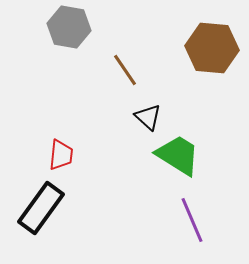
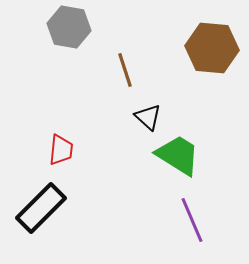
brown line: rotated 16 degrees clockwise
red trapezoid: moved 5 px up
black rectangle: rotated 9 degrees clockwise
